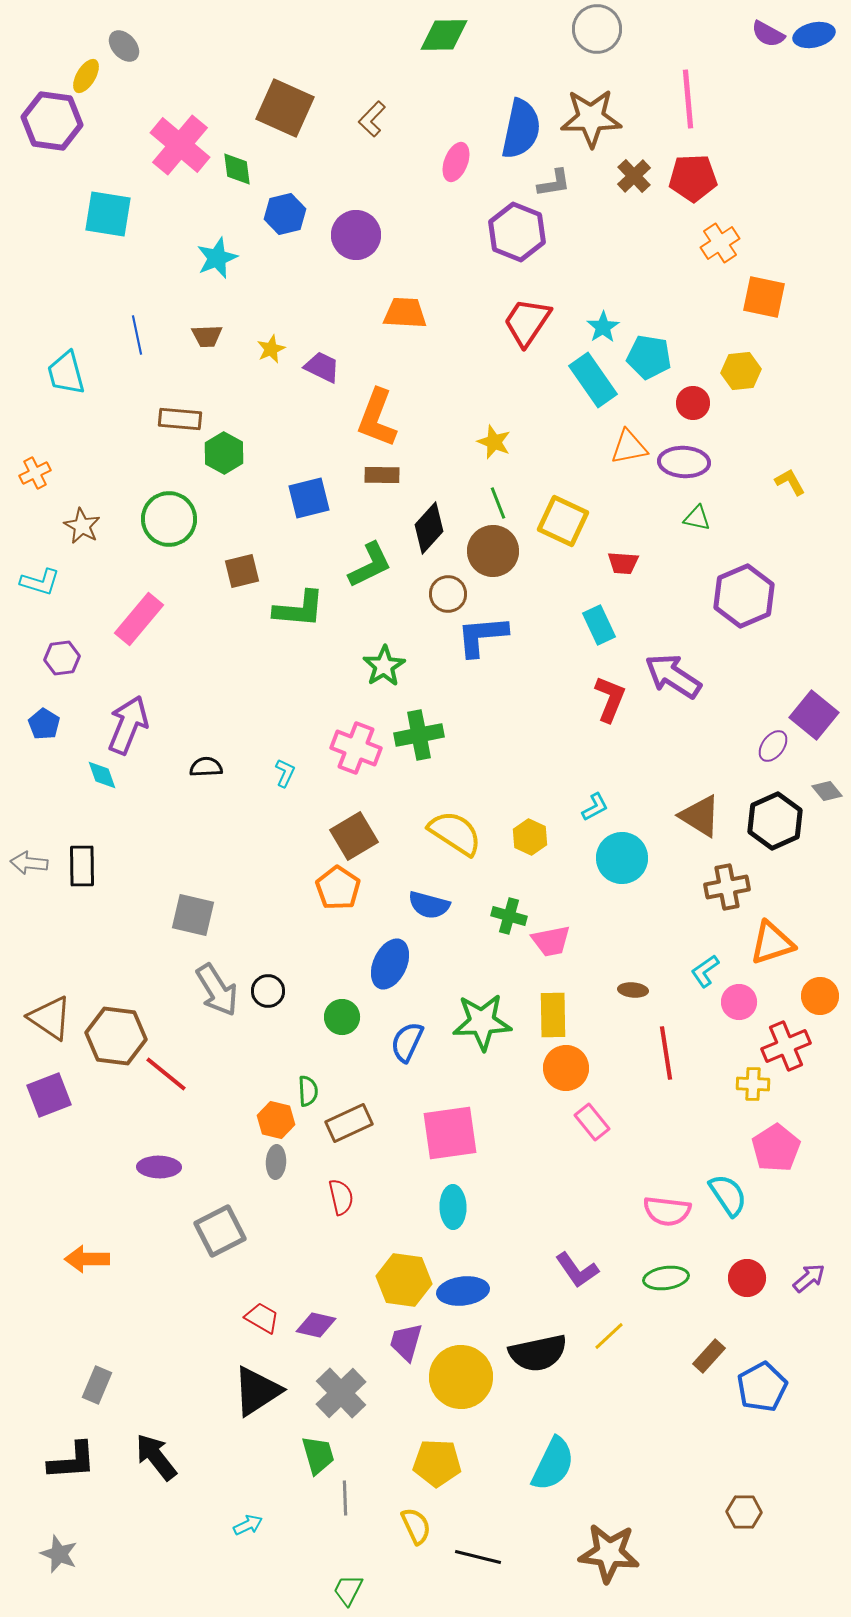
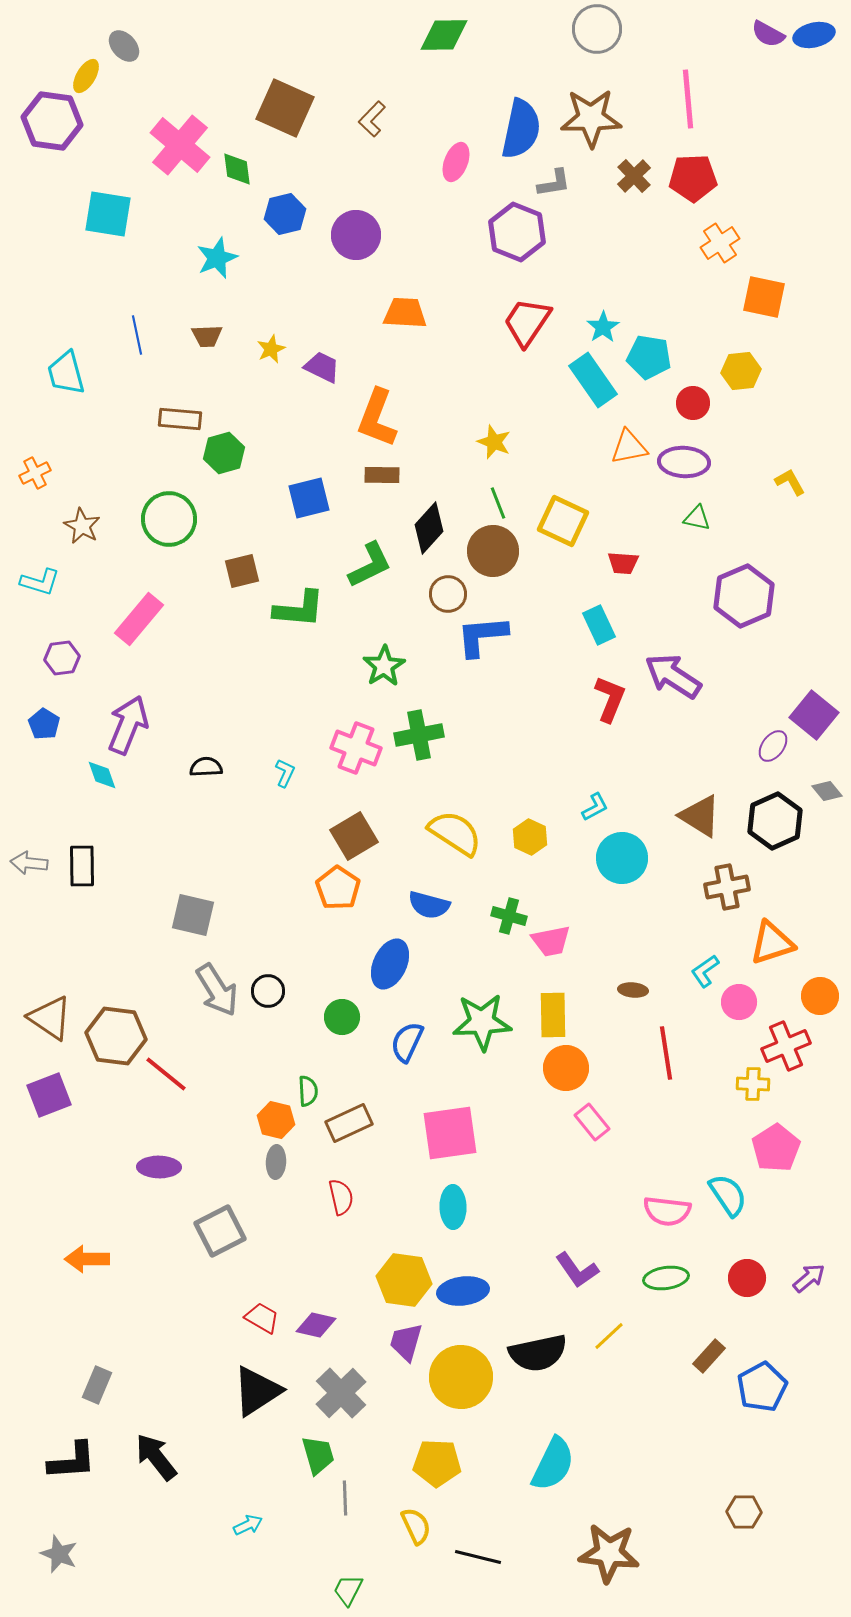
green hexagon at (224, 453): rotated 15 degrees clockwise
